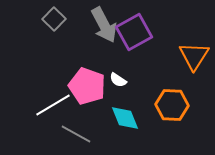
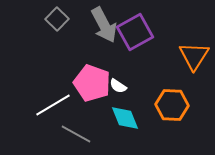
gray square: moved 3 px right
purple square: moved 1 px right
white semicircle: moved 6 px down
pink pentagon: moved 5 px right, 3 px up
